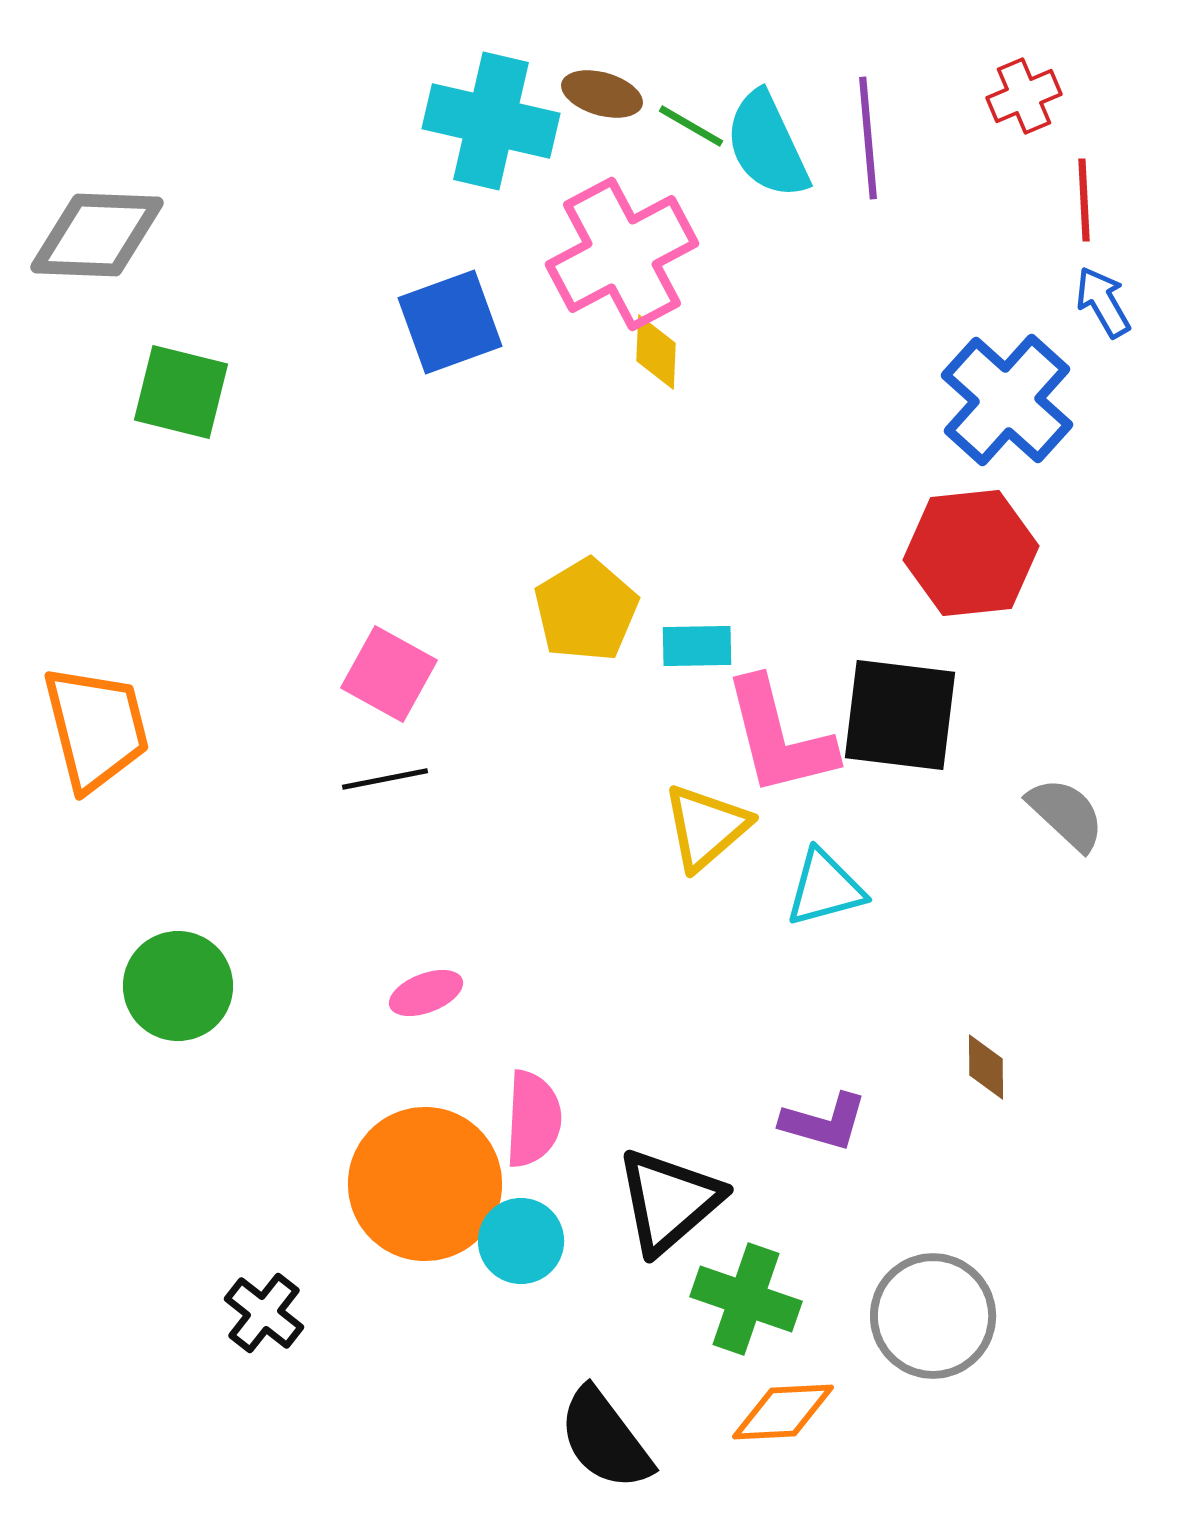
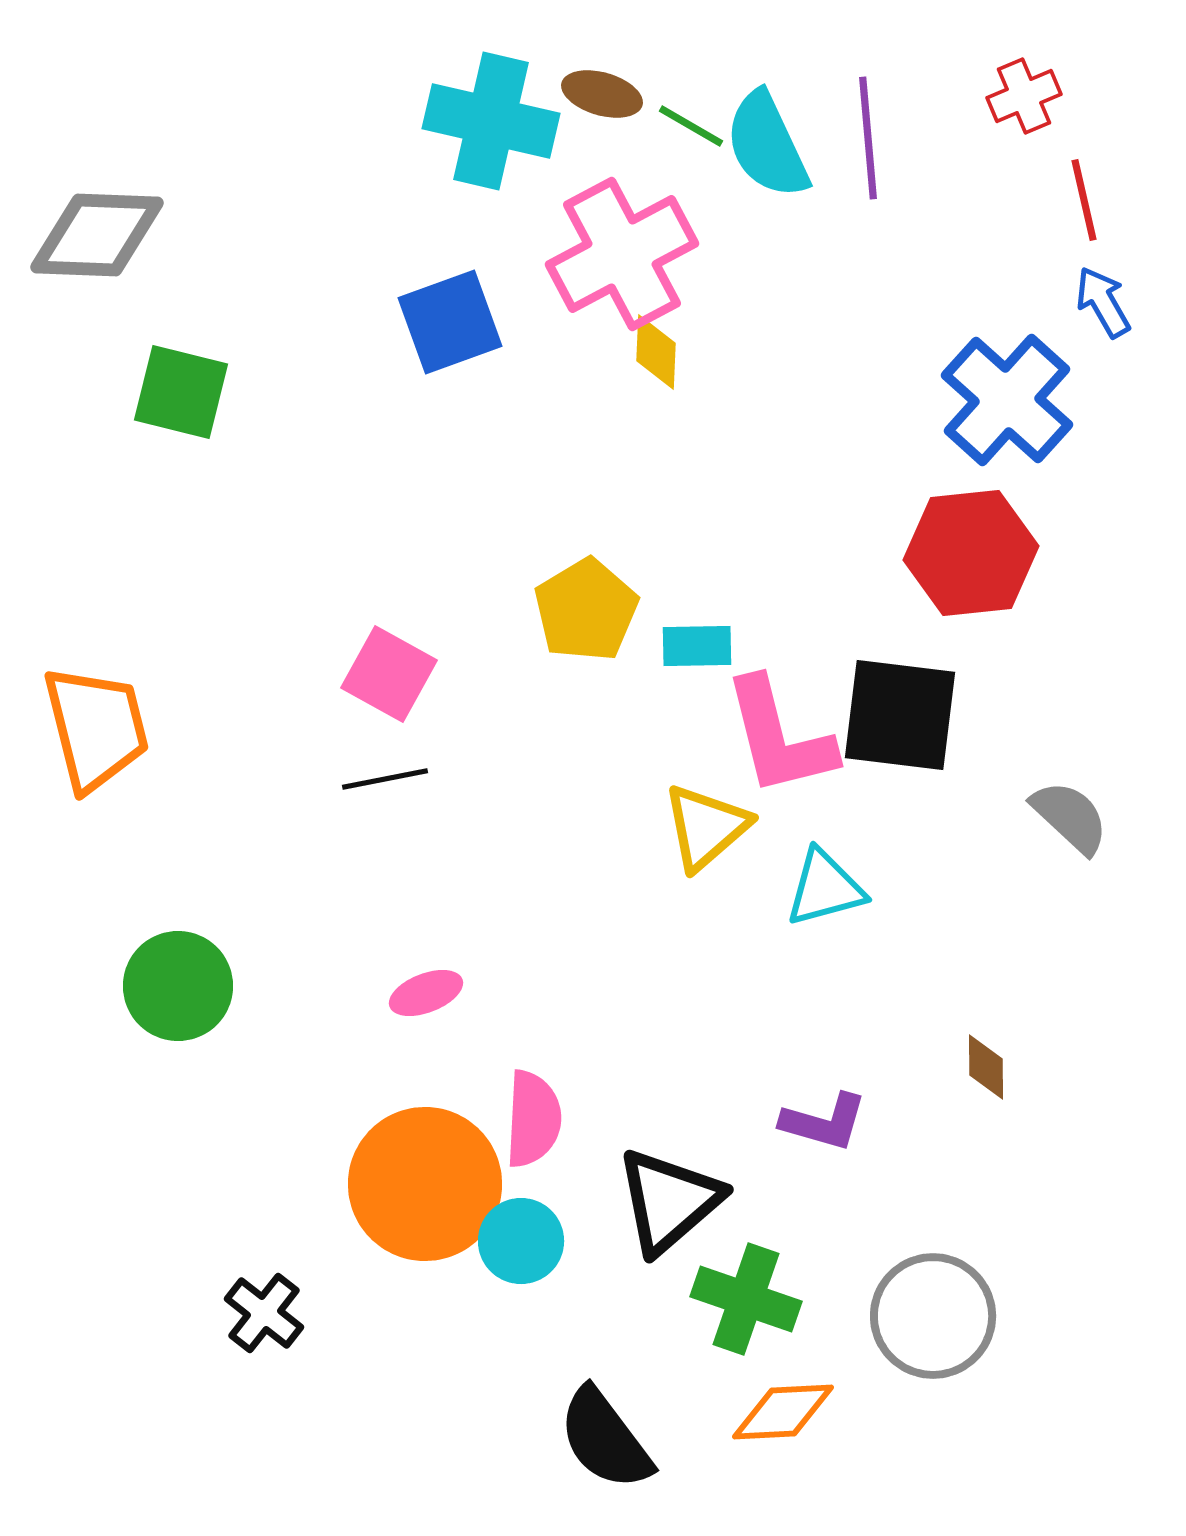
red line: rotated 10 degrees counterclockwise
gray semicircle: moved 4 px right, 3 px down
